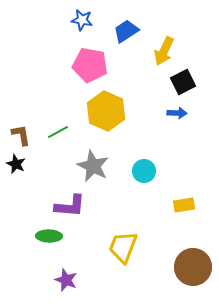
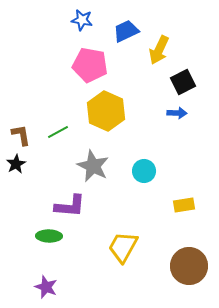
blue trapezoid: rotated 8 degrees clockwise
yellow arrow: moved 5 px left, 1 px up
black star: rotated 18 degrees clockwise
yellow trapezoid: rotated 8 degrees clockwise
brown circle: moved 4 px left, 1 px up
purple star: moved 20 px left, 7 px down
